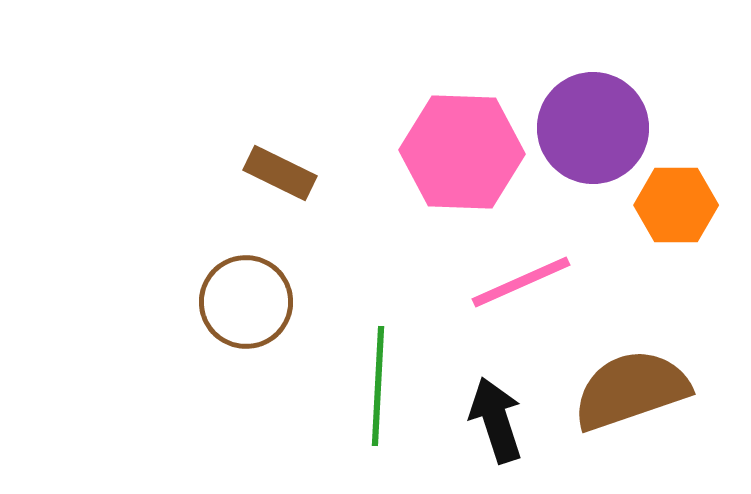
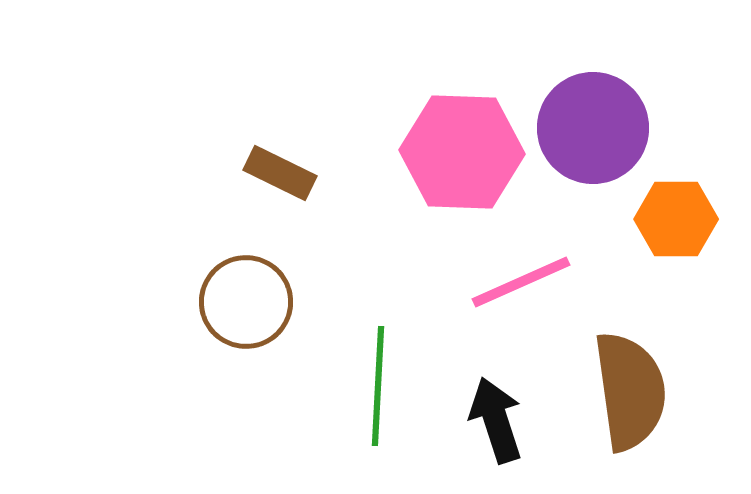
orange hexagon: moved 14 px down
brown semicircle: moved 1 px left, 1 px down; rotated 101 degrees clockwise
